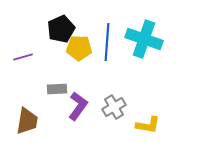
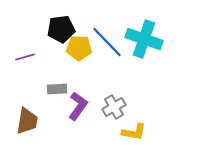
black pentagon: rotated 16 degrees clockwise
blue line: rotated 48 degrees counterclockwise
purple line: moved 2 px right
yellow L-shape: moved 14 px left, 7 px down
